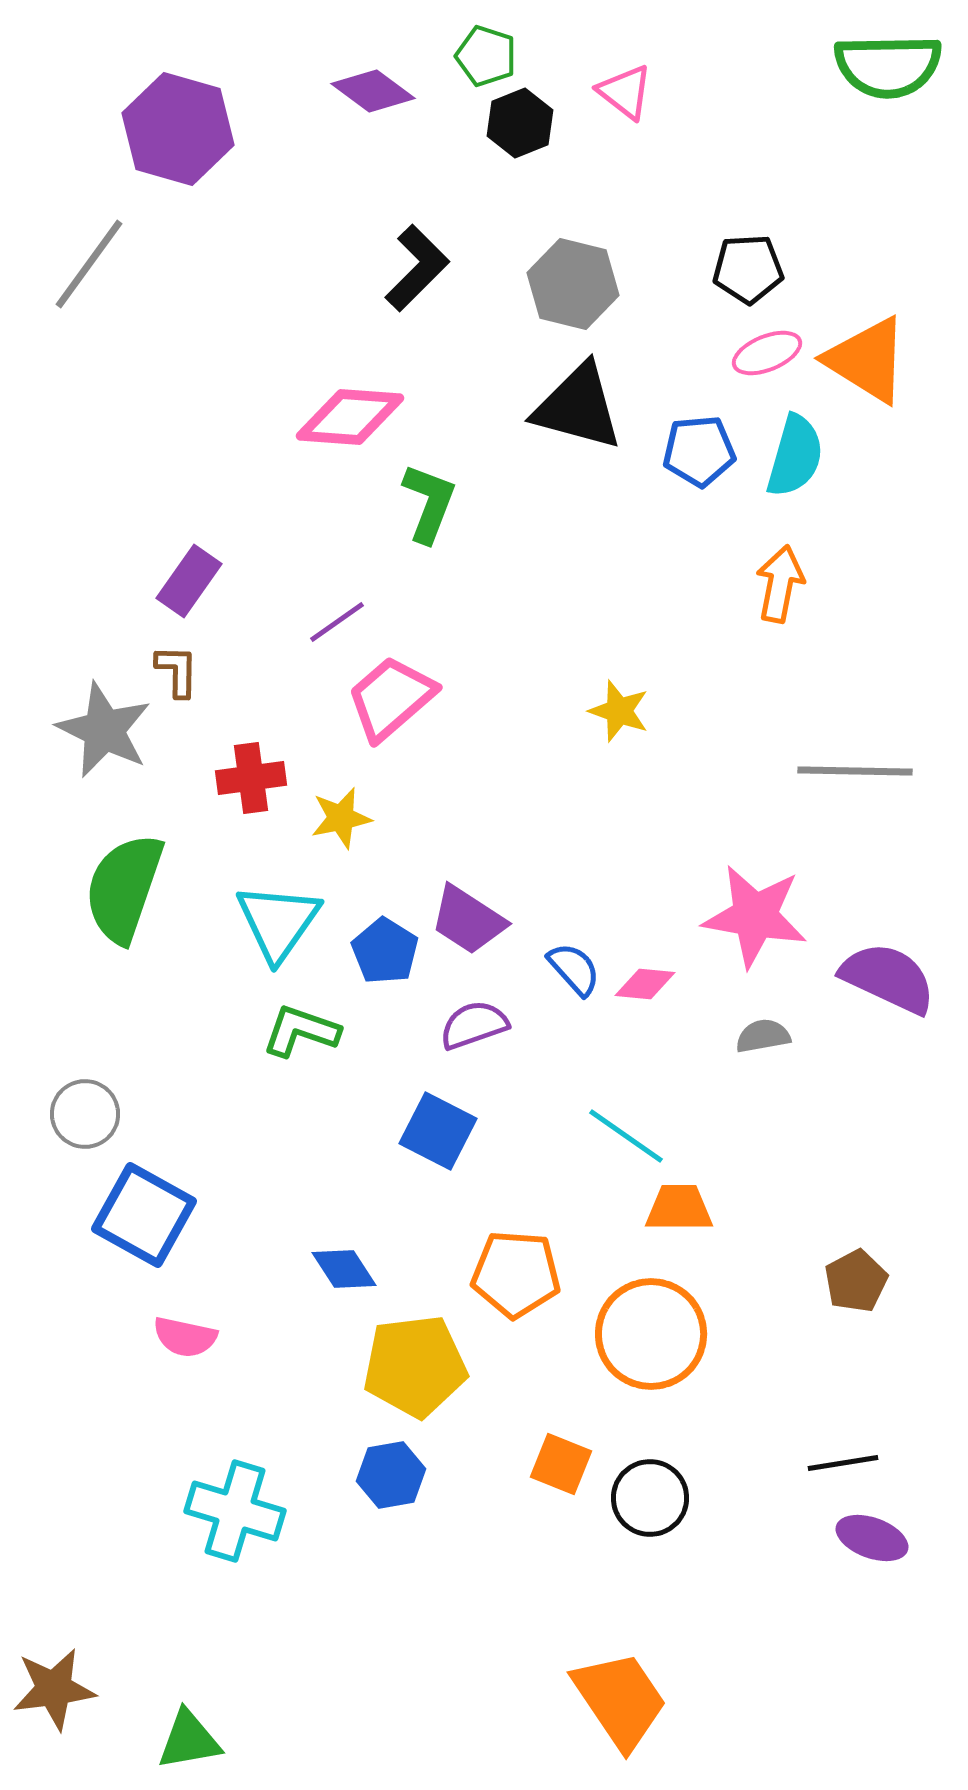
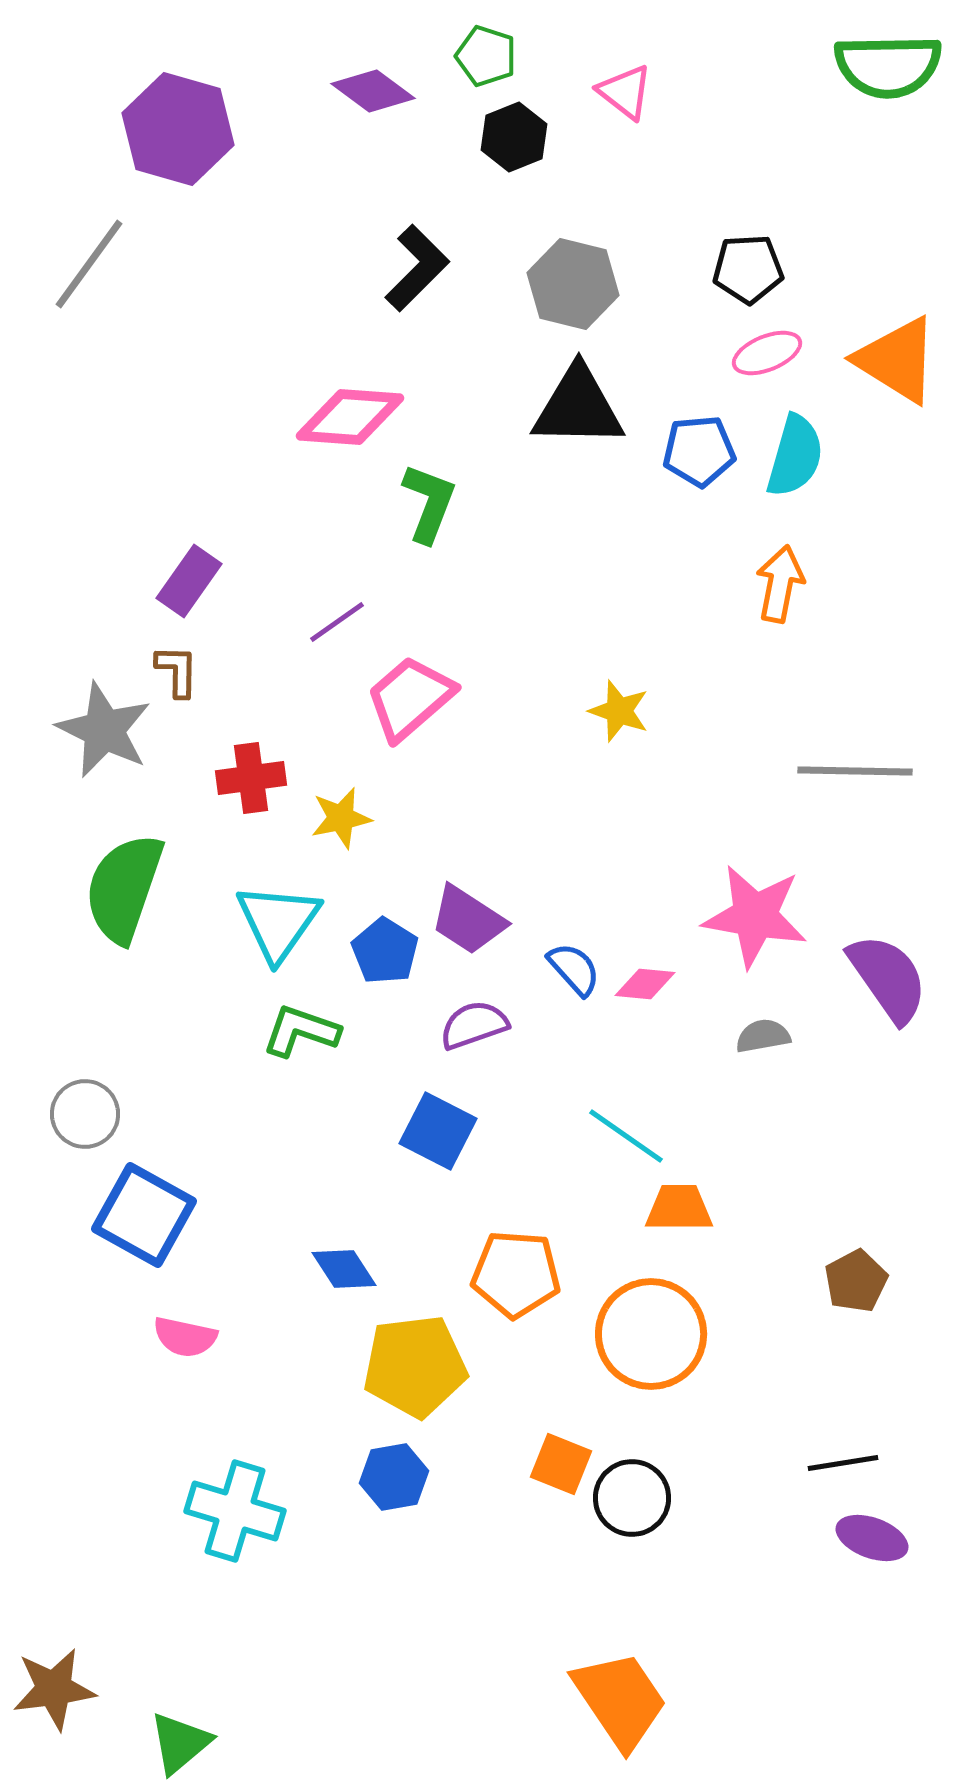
black hexagon at (520, 123): moved 6 px left, 14 px down
orange triangle at (867, 360): moved 30 px right
black triangle at (578, 407): rotated 14 degrees counterclockwise
pink trapezoid at (391, 698): moved 19 px right
purple semicircle at (888, 978): rotated 30 degrees clockwise
blue hexagon at (391, 1475): moved 3 px right, 2 px down
black circle at (650, 1498): moved 18 px left
green triangle at (189, 1740): moved 9 px left, 3 px down; rotated 30 degrees counterclockwise
